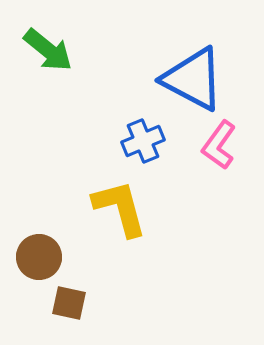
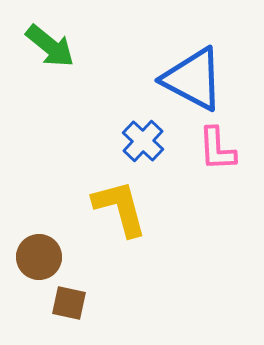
green arrow: moved 2 px right, 4 px up
blue cross: rotated 24 degrees counterclockwise
pink L-shape: moved 2 px left, 4 px down; rotated 39 degrees counterclockwise
